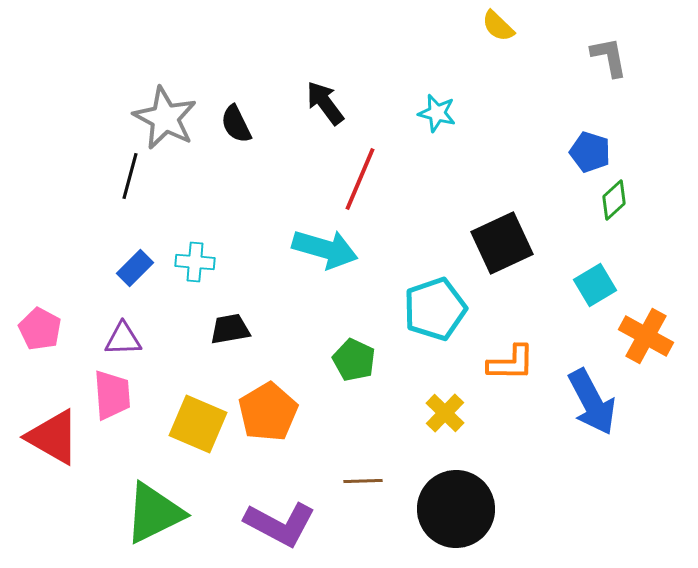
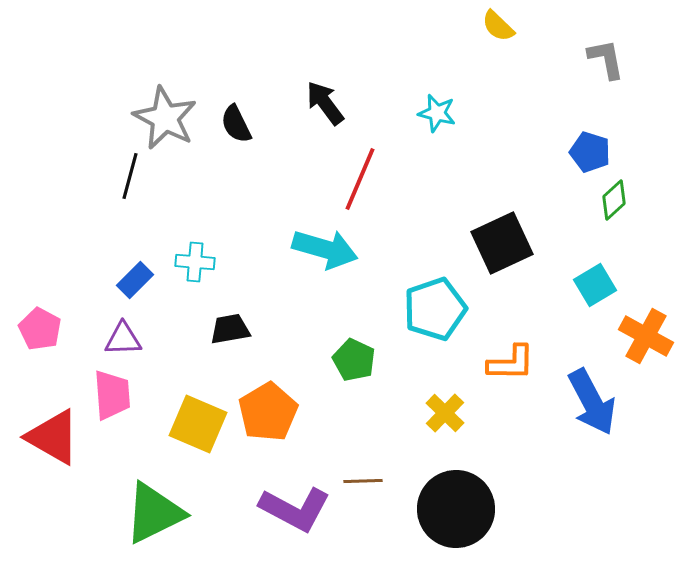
gray L-shape: moved 3 px left, 2 px down
blue rectangle: moved 12 px down
purple L-shape: moved 15 px right, 15 px up
